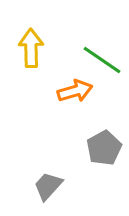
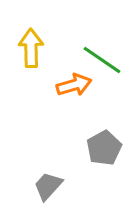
orange arrow: moved 1 px left, 6 px up
